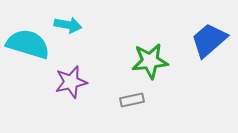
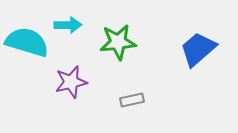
cyan arrow: rotated 12 degrees counterclockwise
blue trapezoid: moved 11 px left, 9 px down
cyan semicircle: moved 1 px left, 2 px up
green star: moved 32 px left, 19 px up
